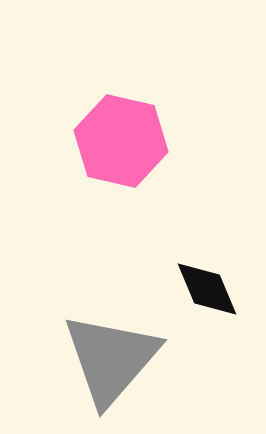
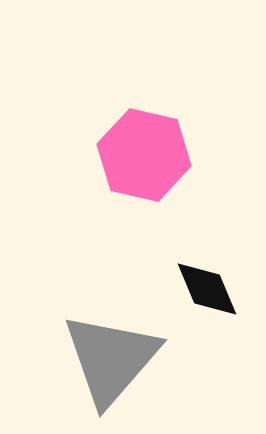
pink hexagon: moved 23 px right, 14 px down
